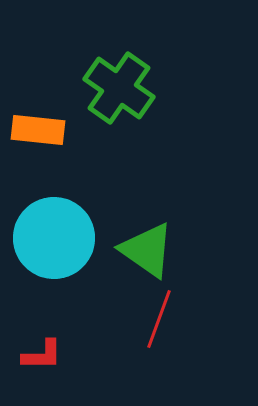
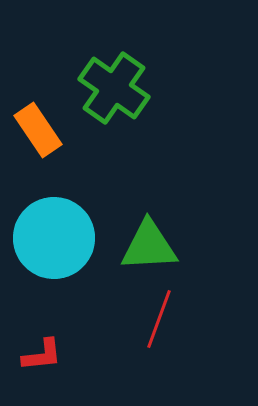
green cross: moved 5 px left
orange rectangle: rotated 50 degrees clockwise
green triangle: moved 2 px right, 4 px up; rotated 38 degrees counterclockwise
red L-shape: rotated 6 degrees counterclockwise
